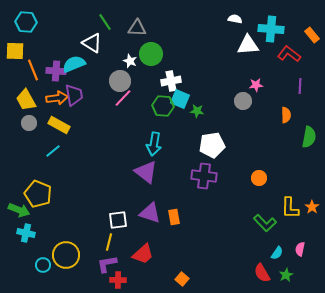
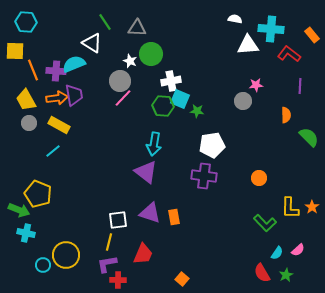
green semicircle at (309, 137): rotated 55 degrees counterclockwise
pink semicircle at (300, 249): moved 2 px left, 1 px down; rotated 144 degrees counterclockwise
red trapezoid at (143, 254): rotated 25 degrees counterclockwise
